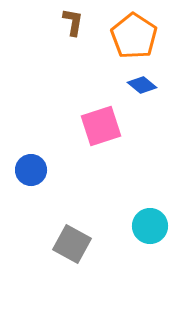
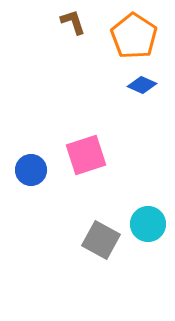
brown L-shape: rotated 28 degrees counterclockwise
blue diamond: rotated 16 degrees counterclockwise
pink square: moved 15 px left, 29 px down
cyan circle: moved 2 px left, 2 px up
gray square: moved 29 px right, 4 px up
